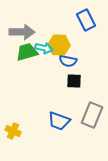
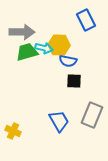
blue trapezoid: rotated 140 degrees counterclockwise
